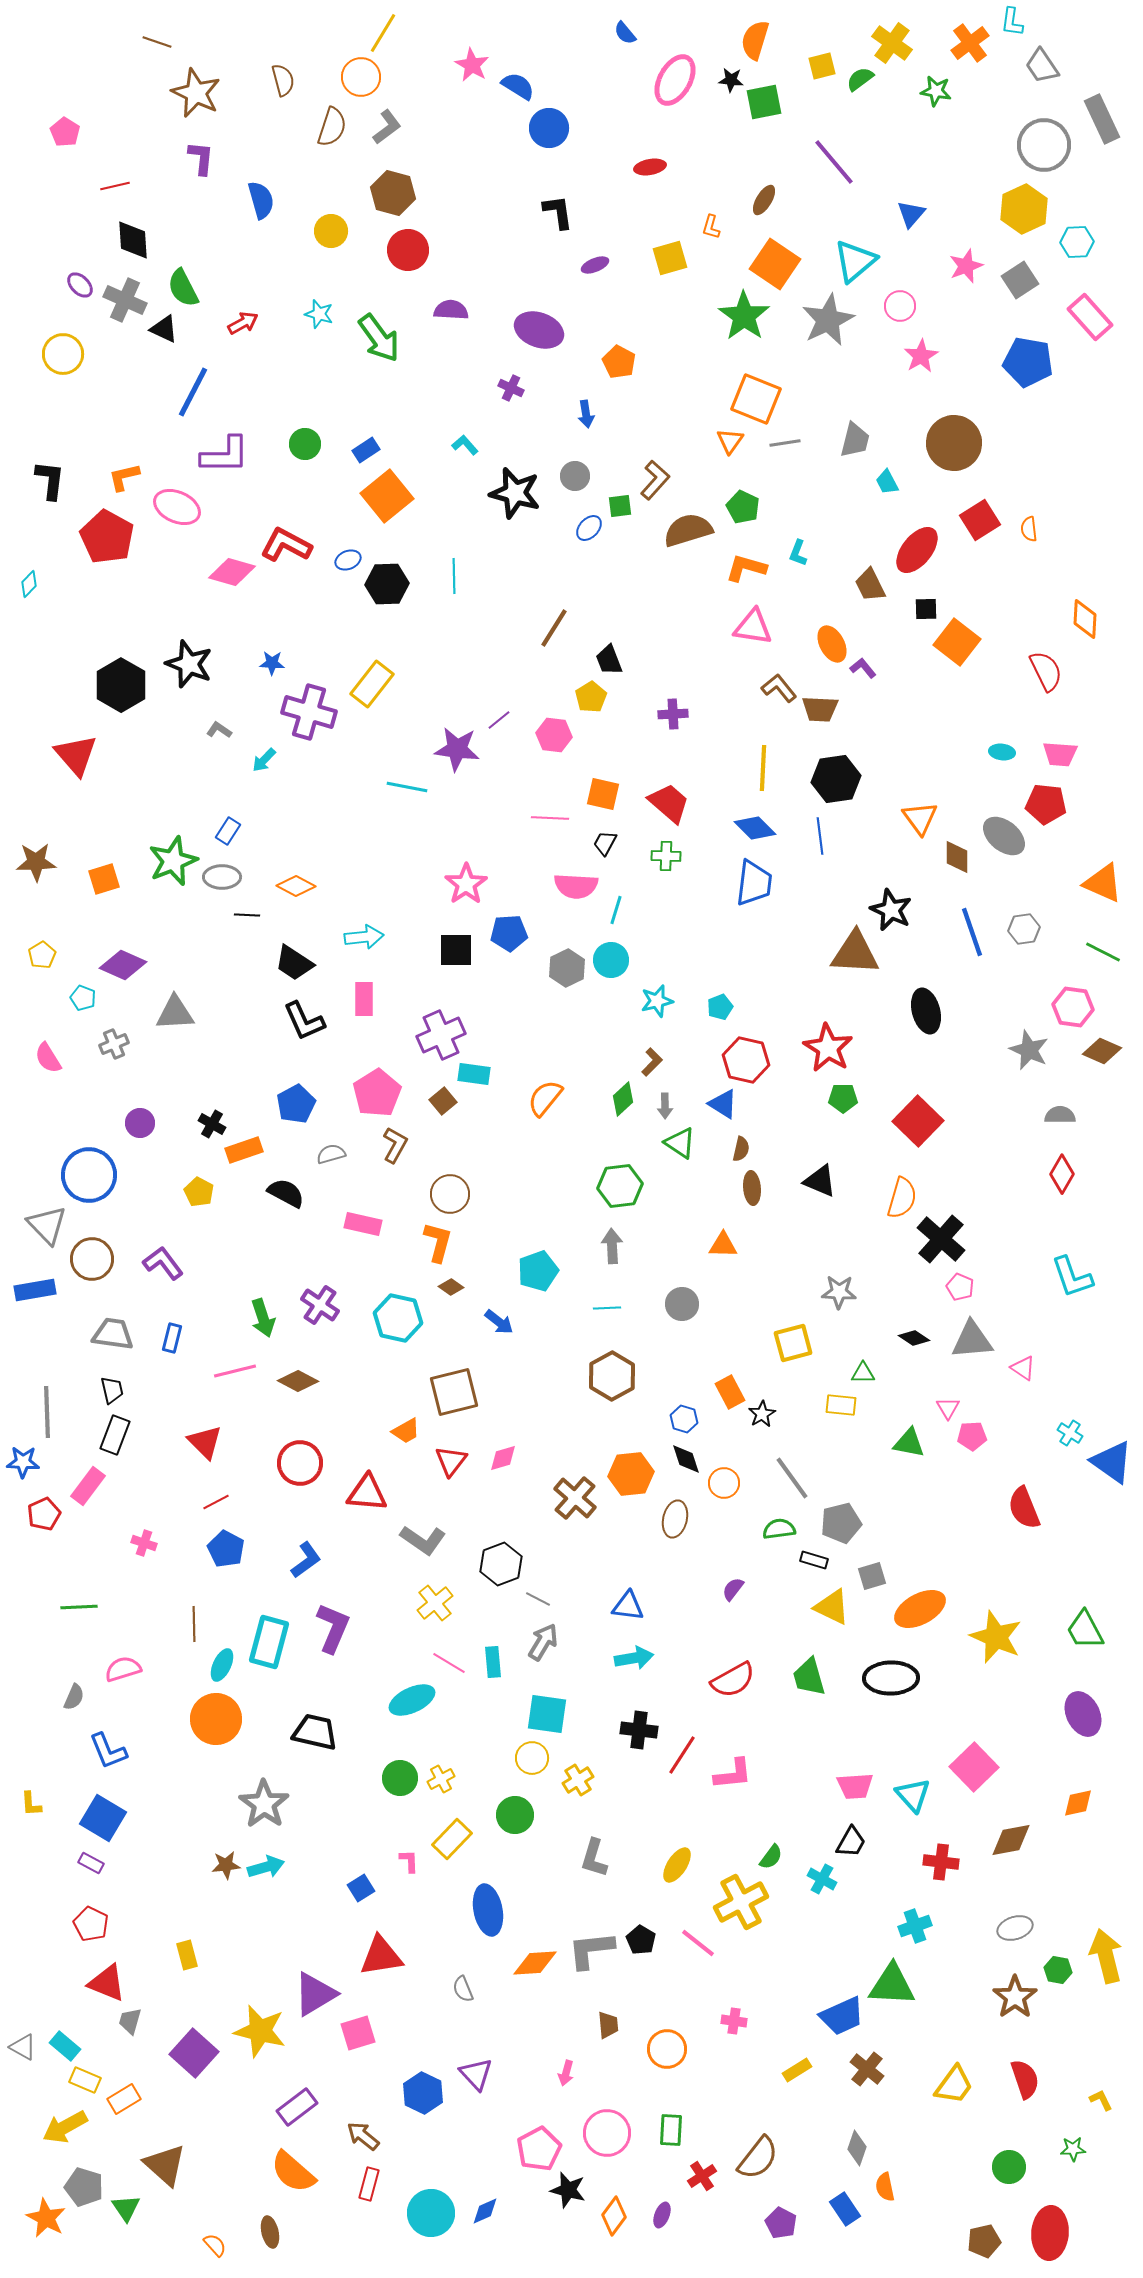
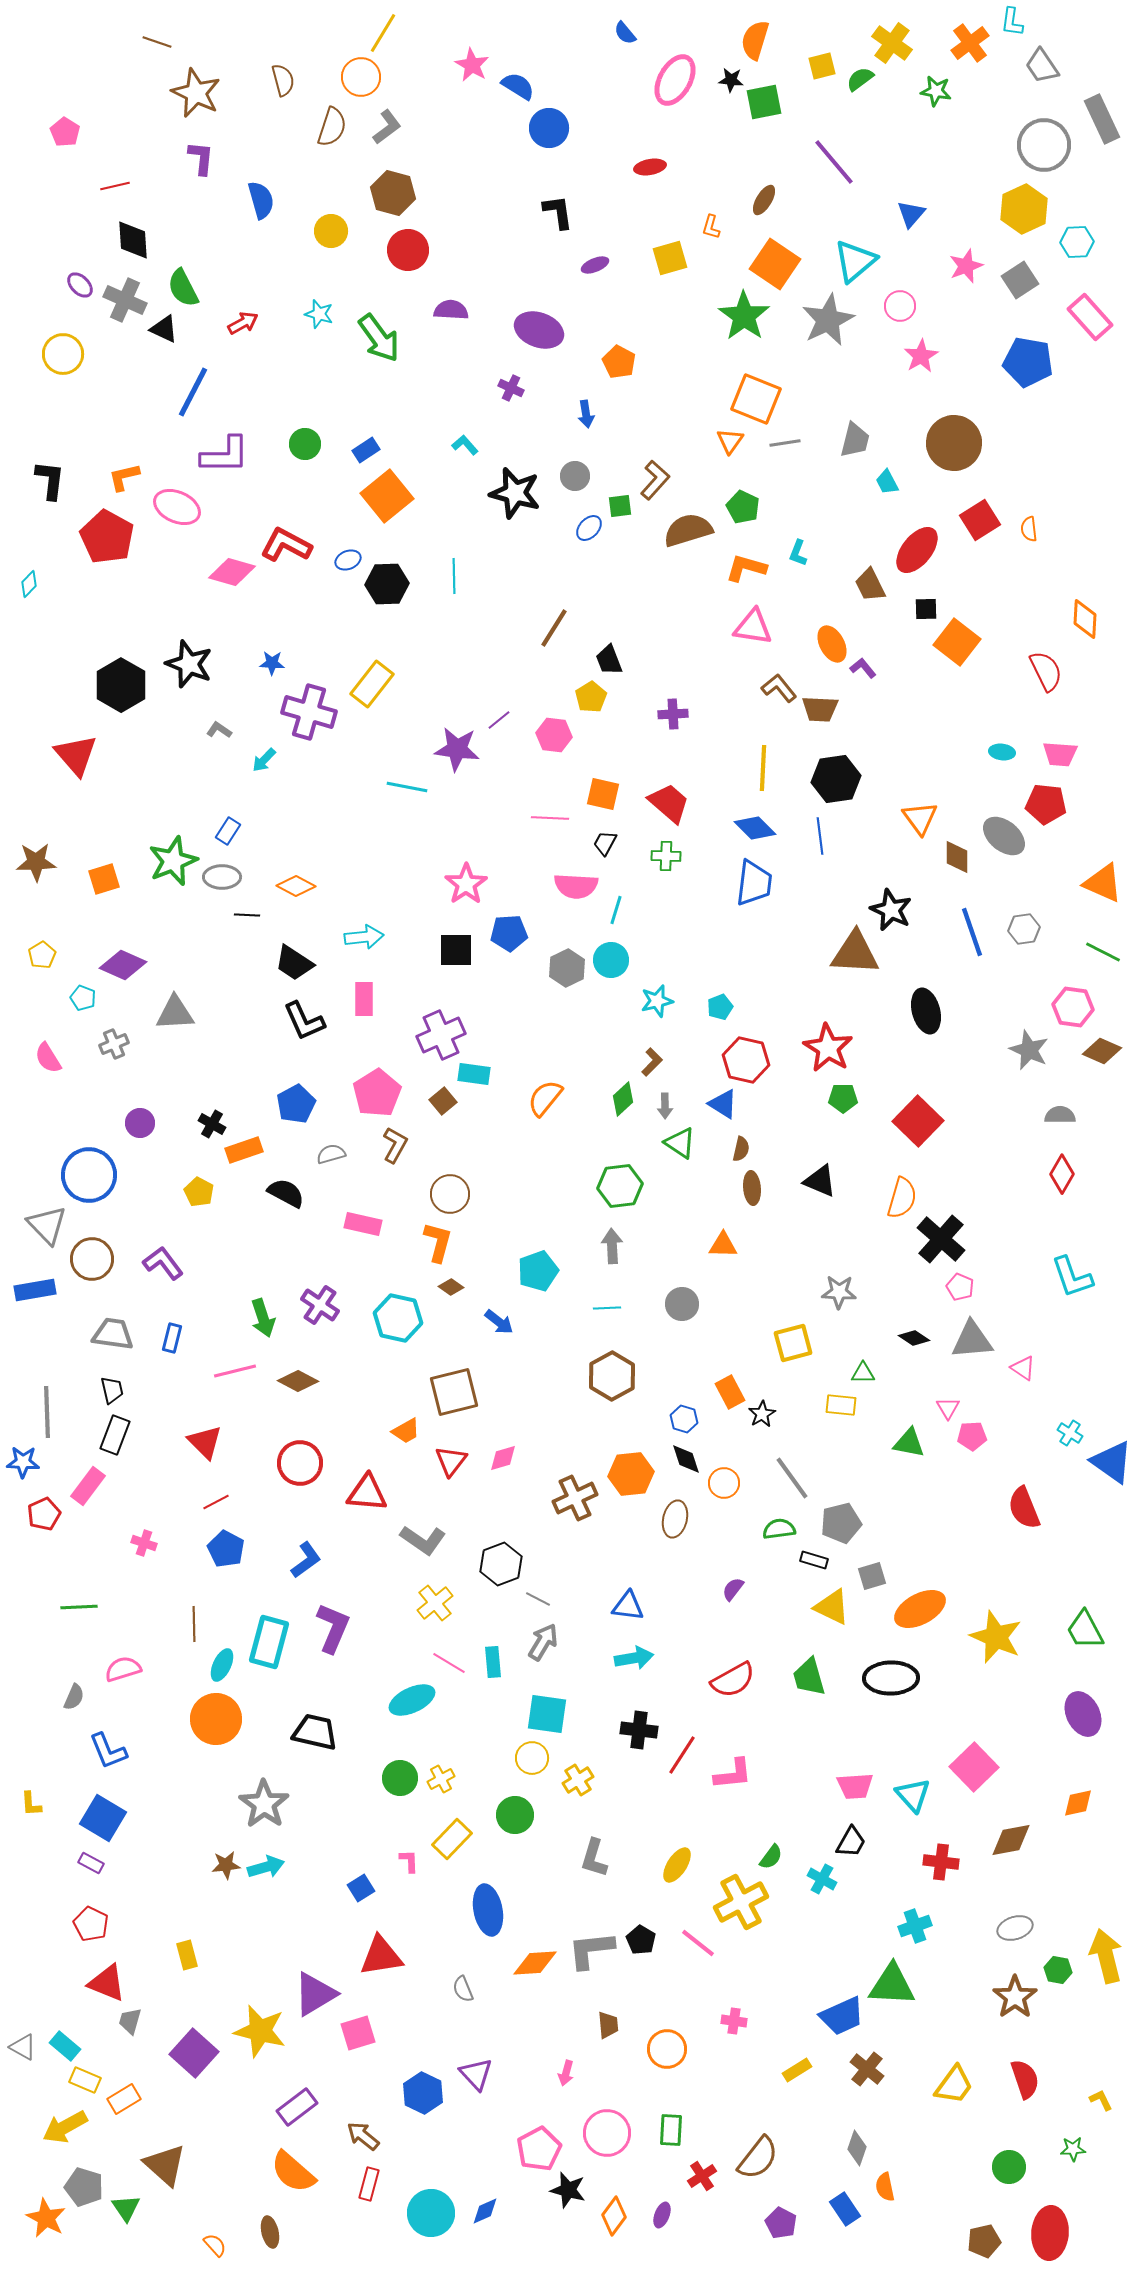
brown cross at (575, 1498): rotated 24 degrees clockwise
